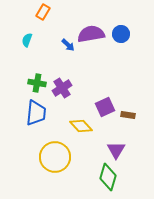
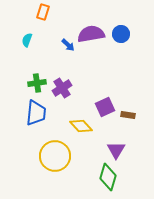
orange rectangle: rotated 14 degrees counterclockwise
green cross: rotated 18 degrees counterclockwise
yellow circle: moved 1 px up
